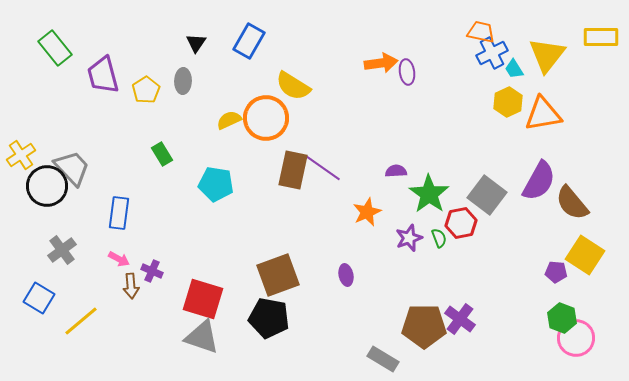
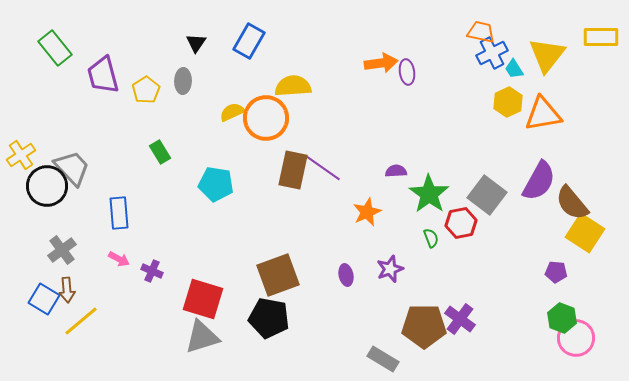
yellow semicircle at (293, 86): rotated 144 degrees clockwise
yellow semicircle at (229, 120): moved 3 px right, 8 px up
green rectangle at (162, 154): moved 2 px left, 2 px up
blue rectangle at (119, 213): rotated 12 degrees counterclockwise
purple star at (409, 238): moved 19 px left, 31 px down
green semicircle at (439, 238): moved 8 px left
yellow square at (585, 255): moved 22 px up
brown arrow at (131, 286): moved 64 px left, 4 px down
blue square at (39, 298): moved 5 px right, 1 px down
gray triangle at (202, 337): rotated 36 degrees counterclockwise
